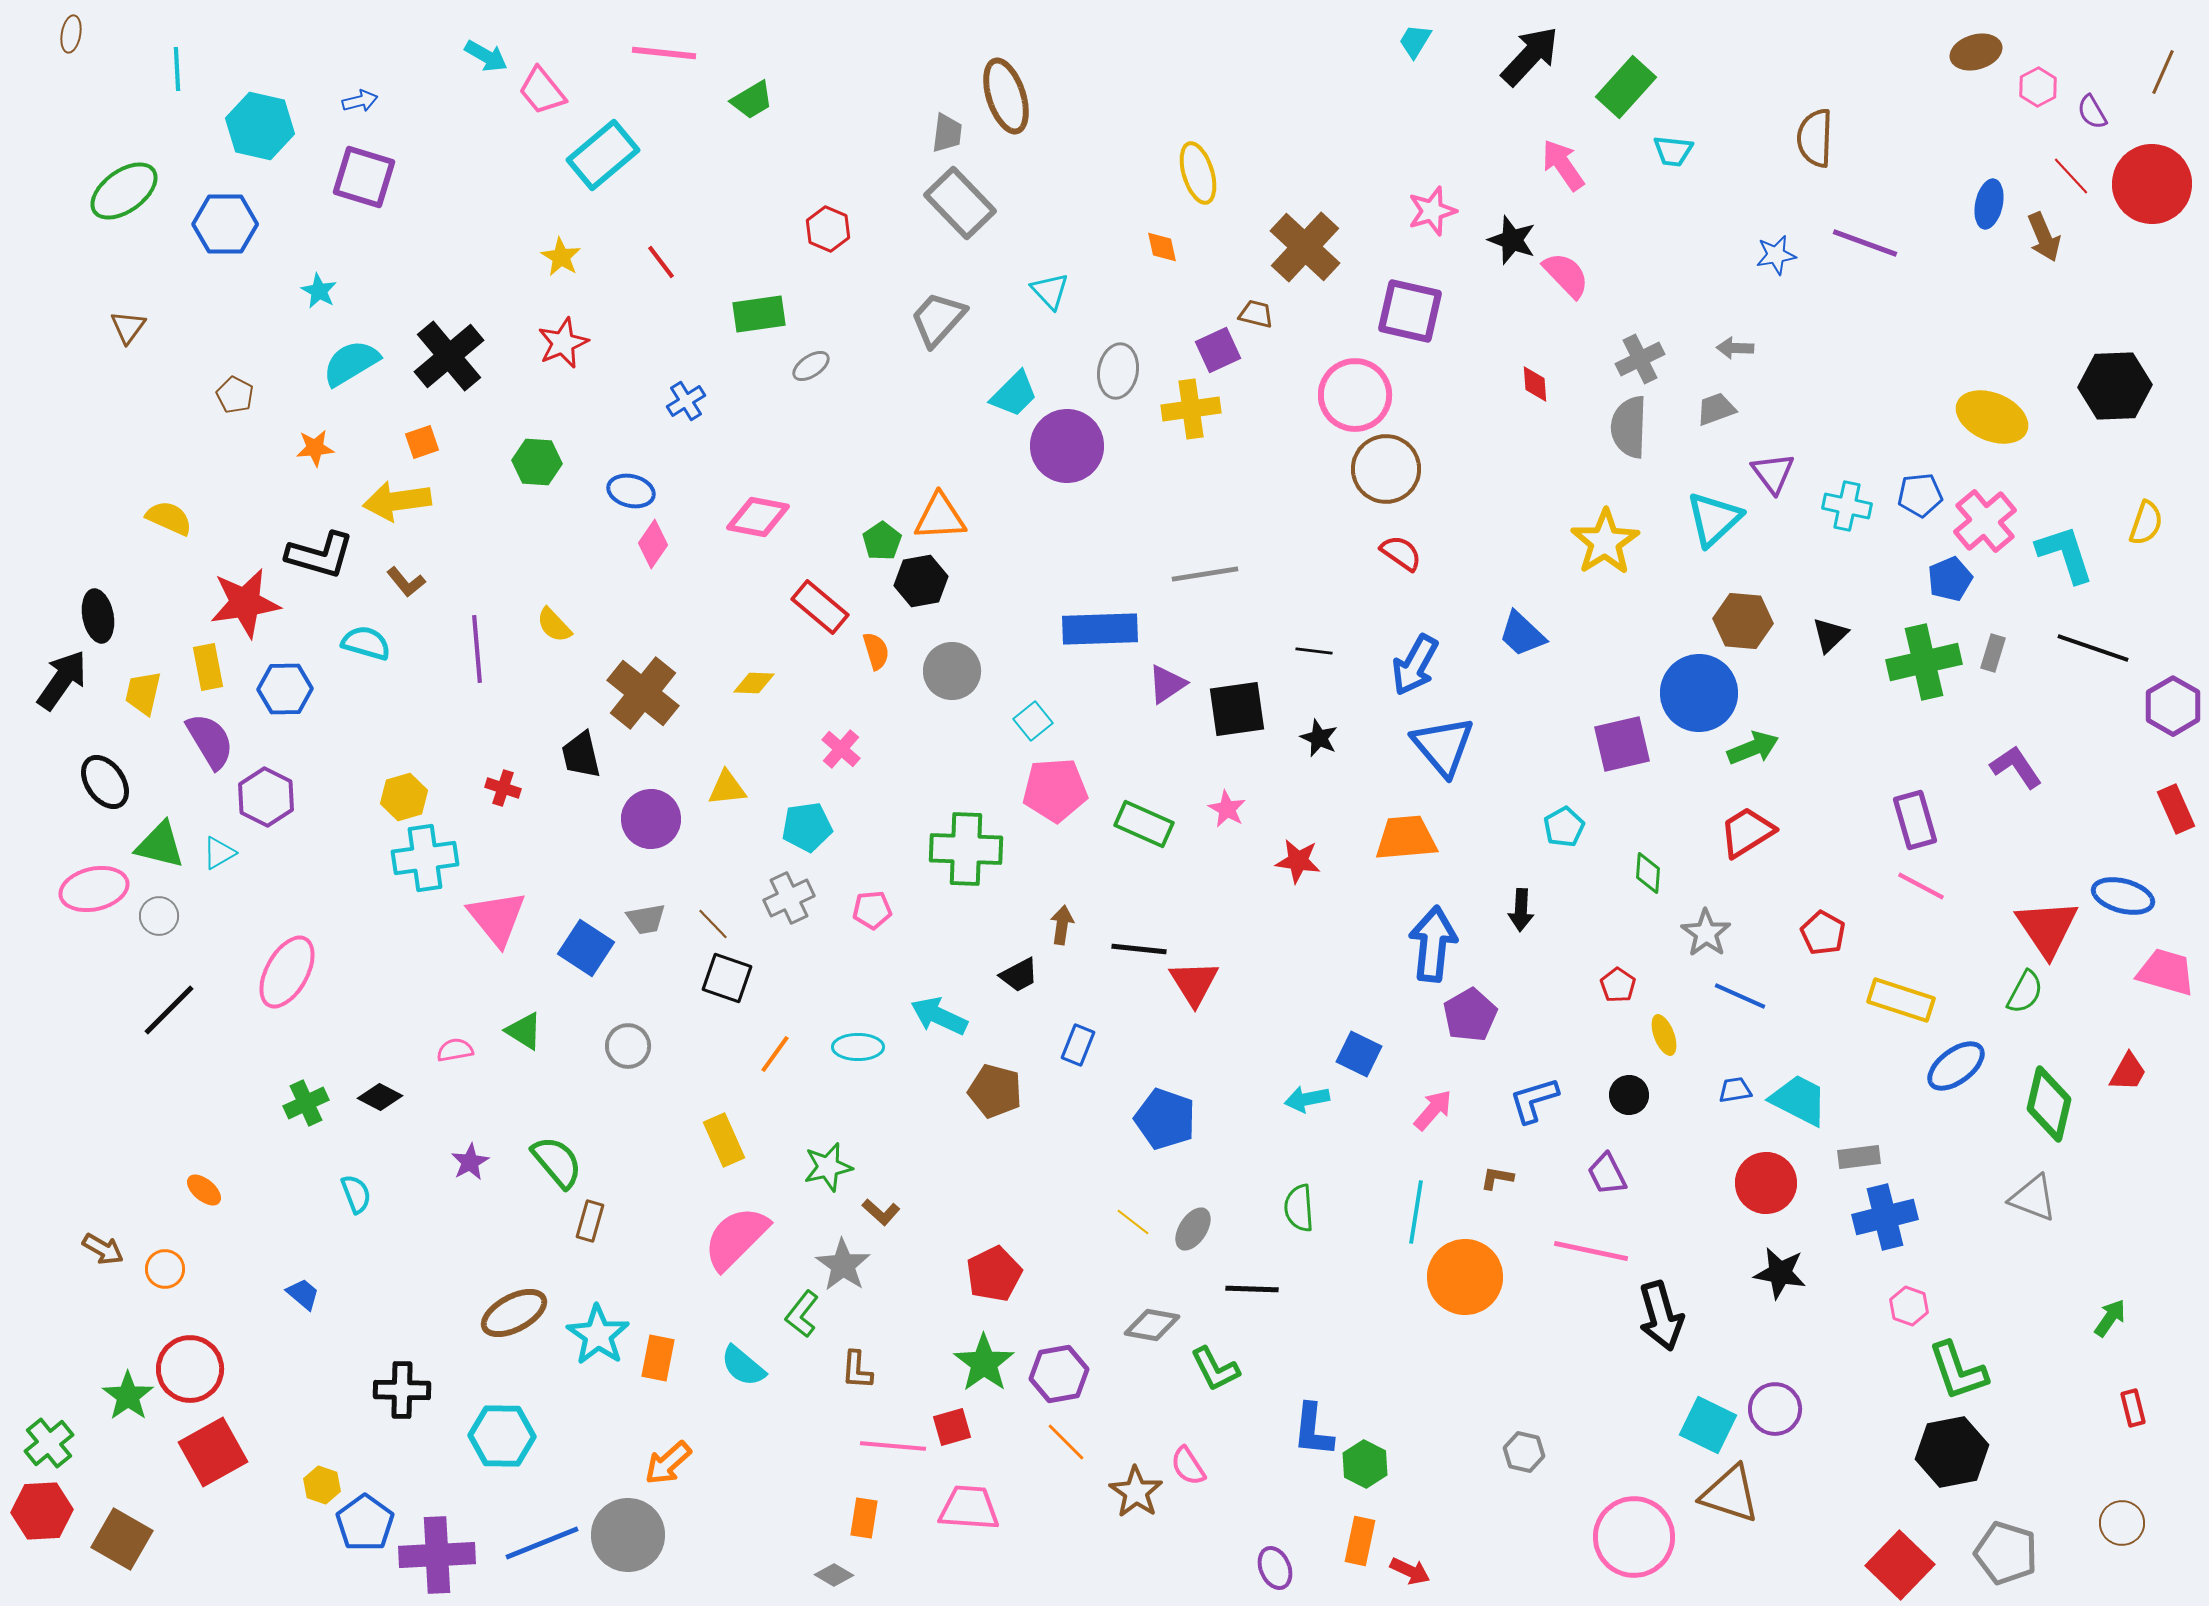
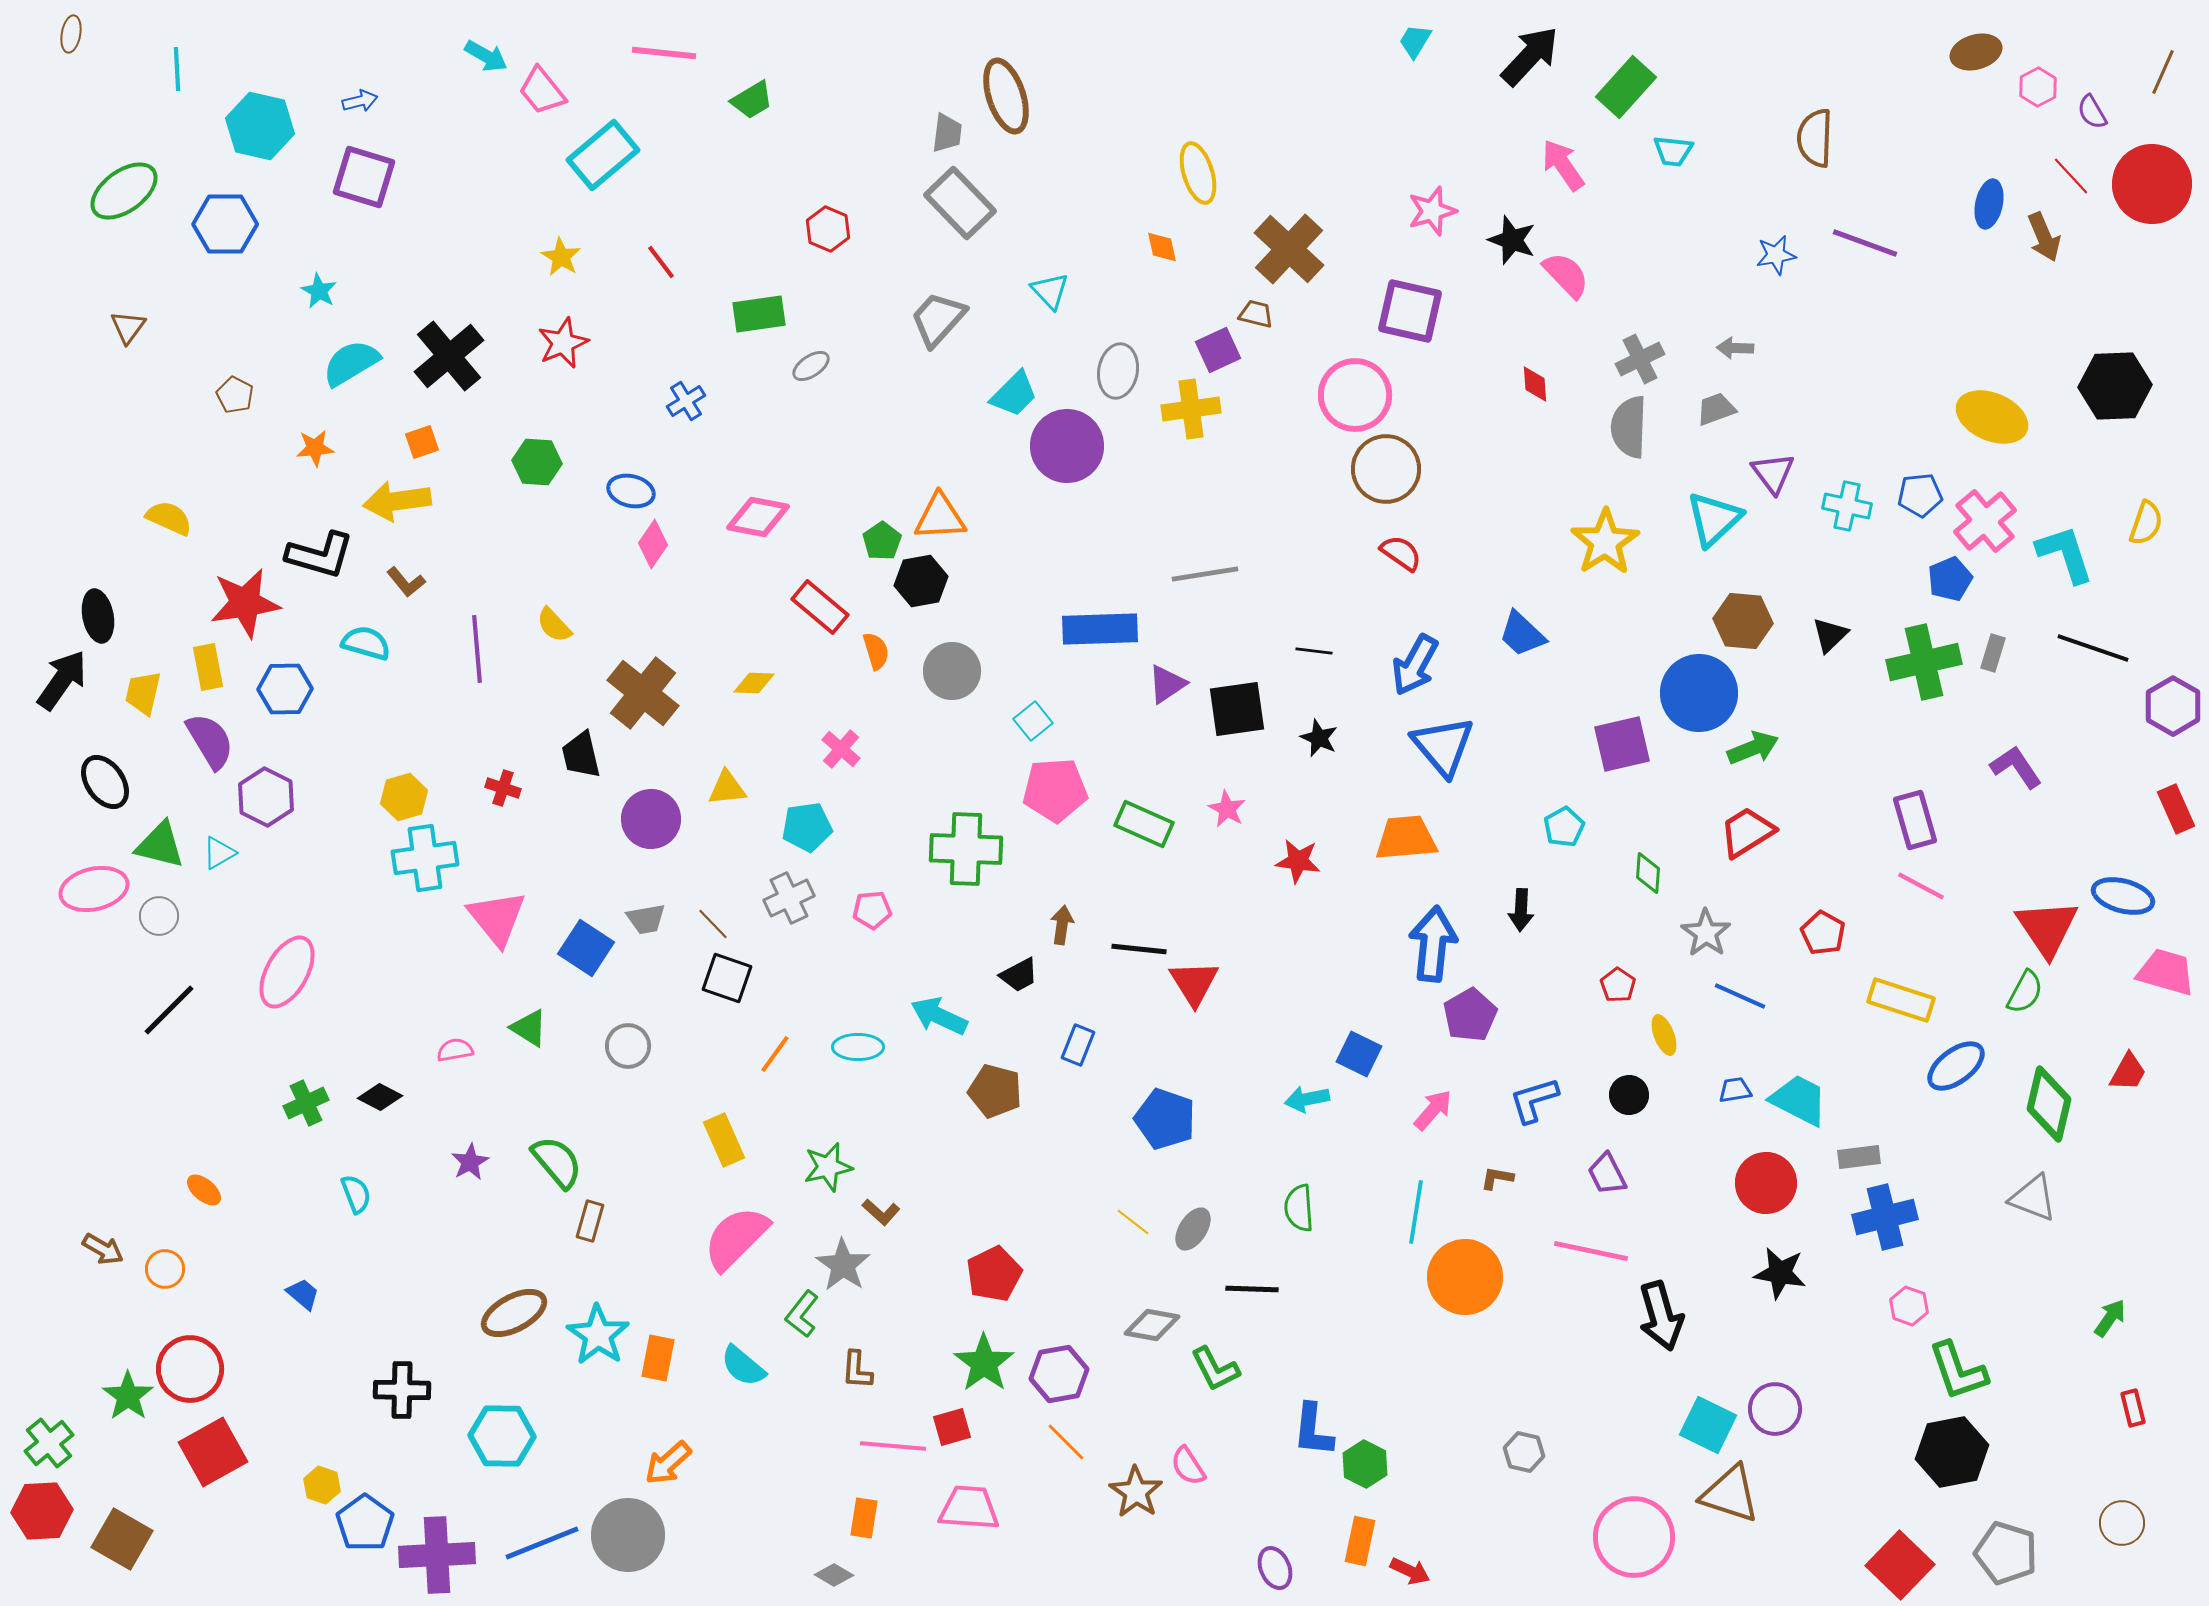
brown cross at (1305, 247): moved 16 px left, 2 px down
green triangle at (524, 1031): moved 5 px right, 3 px up
